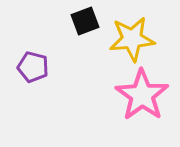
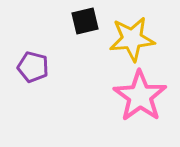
black square: rotated 8 degrees clockwise
pink star: moved 2 px left, 1 px down
